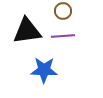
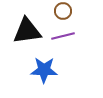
purple line: rotated 10 degrees counterclockwise
